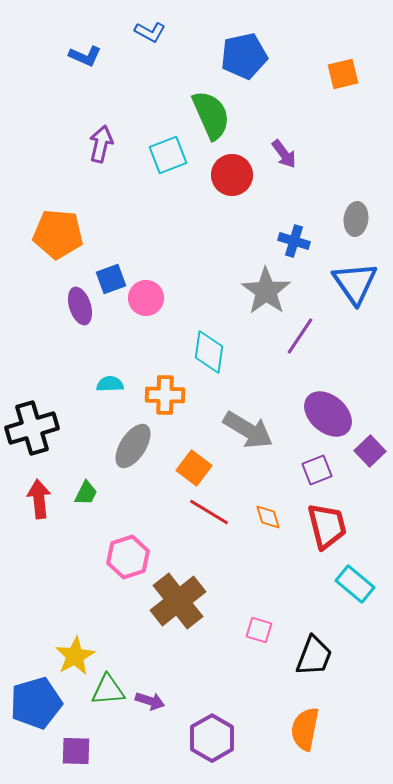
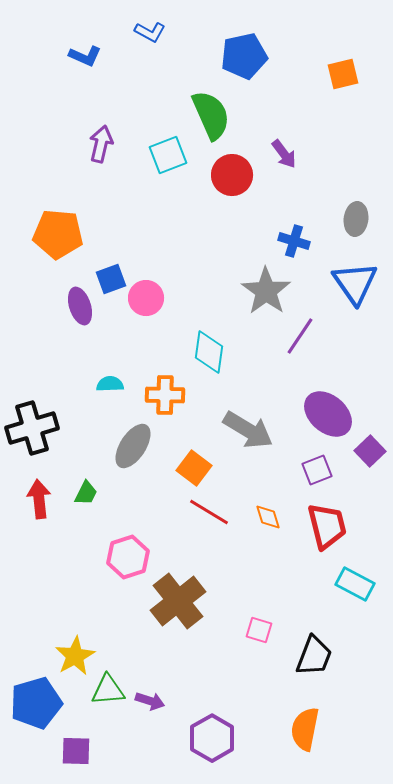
cyan rectangle at (355, 584): rotated 12 degrees counterclockwise
